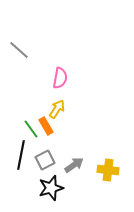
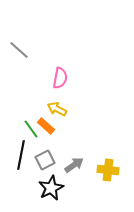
yellow arrow: rotated 96 degrees counterclockwise
orange rectangle: rotated 18 degrees counterclockwise
black star: rotated 10 degrees counterclockwise
